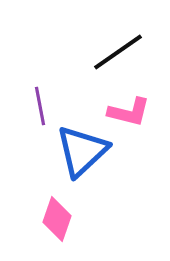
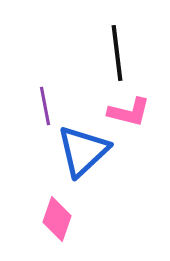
black line: moved 1 px left, 1 px down; rotated 62 degrees counterclockwise
purple line: moved 5 px right
blue triangle: moved 1 px right
